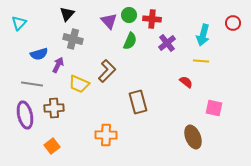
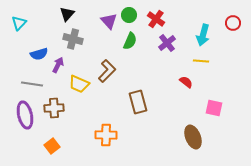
red cross: moved 4 px right; rotated 30 degrees clockwise
